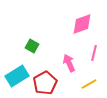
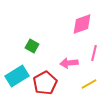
pink arrow: rotated 72 degrees counterclockwise
